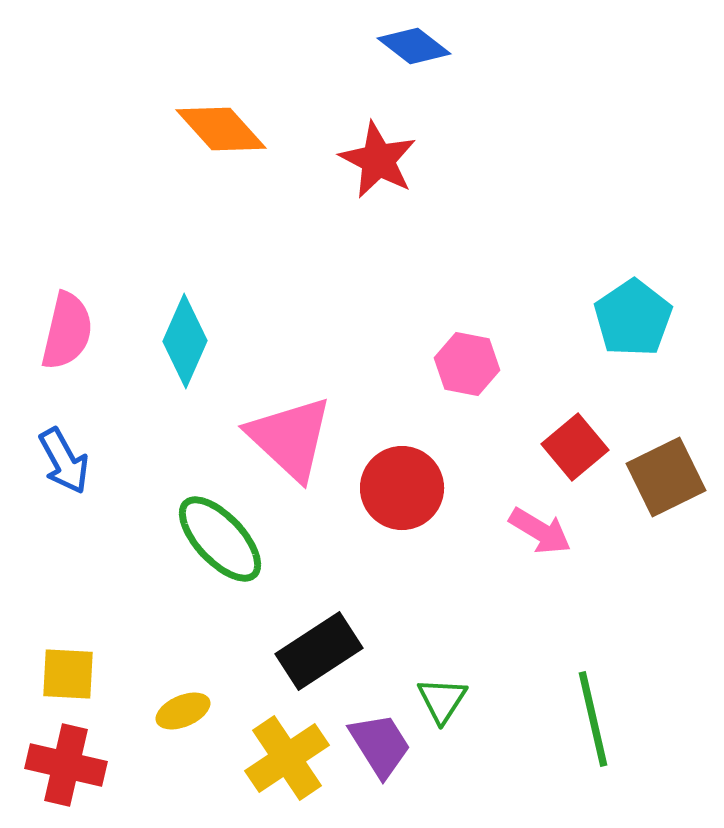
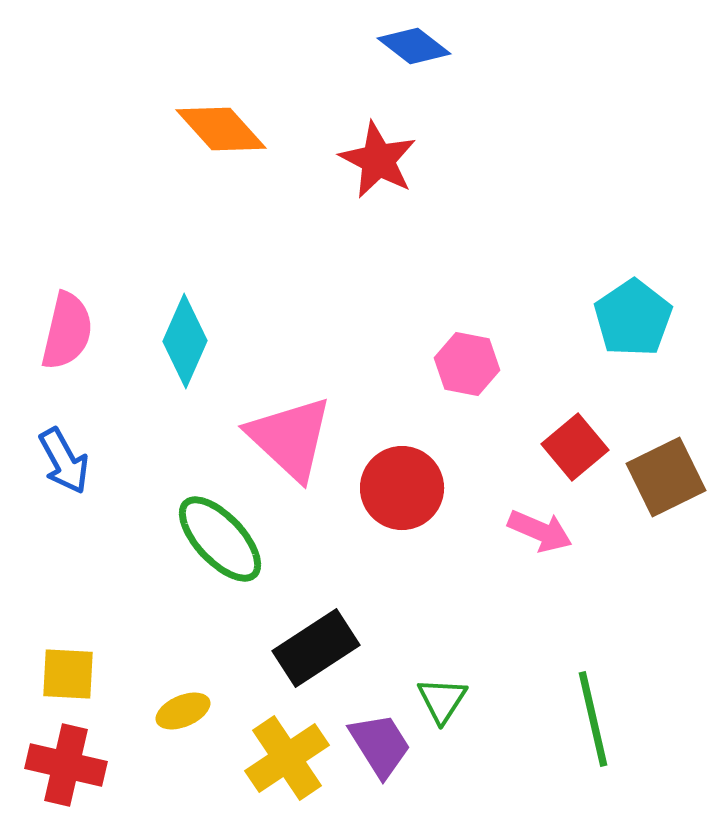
pink arrow: rotated 8 degrees counterclockwise
black rectangle: moved 3 px left, 3 px up
